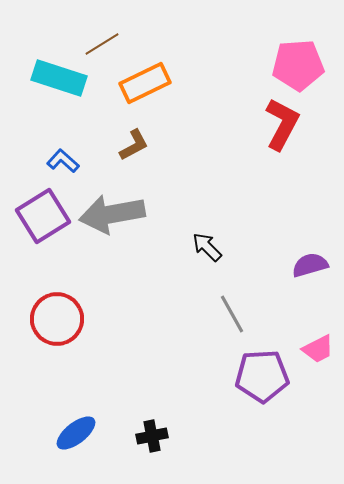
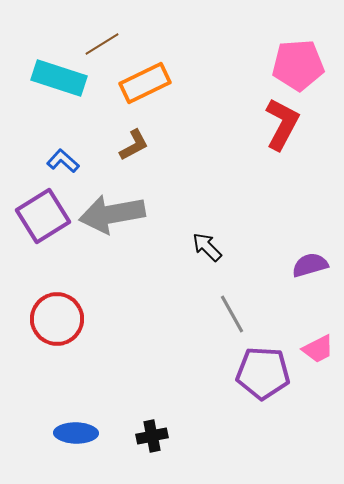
purple pentagon: moved 1 px right, 3 px up; rotated 6 degrees clockwise
blue ellipse: rotated 39 degrees clockwise
